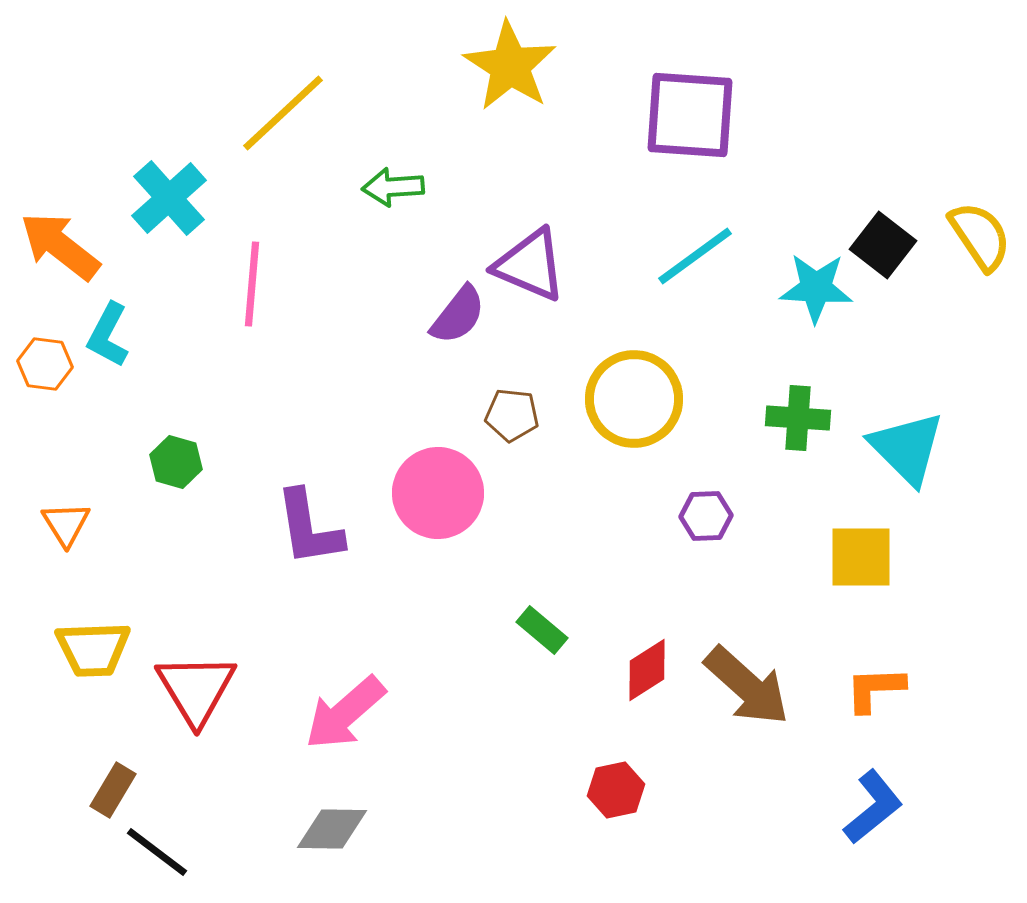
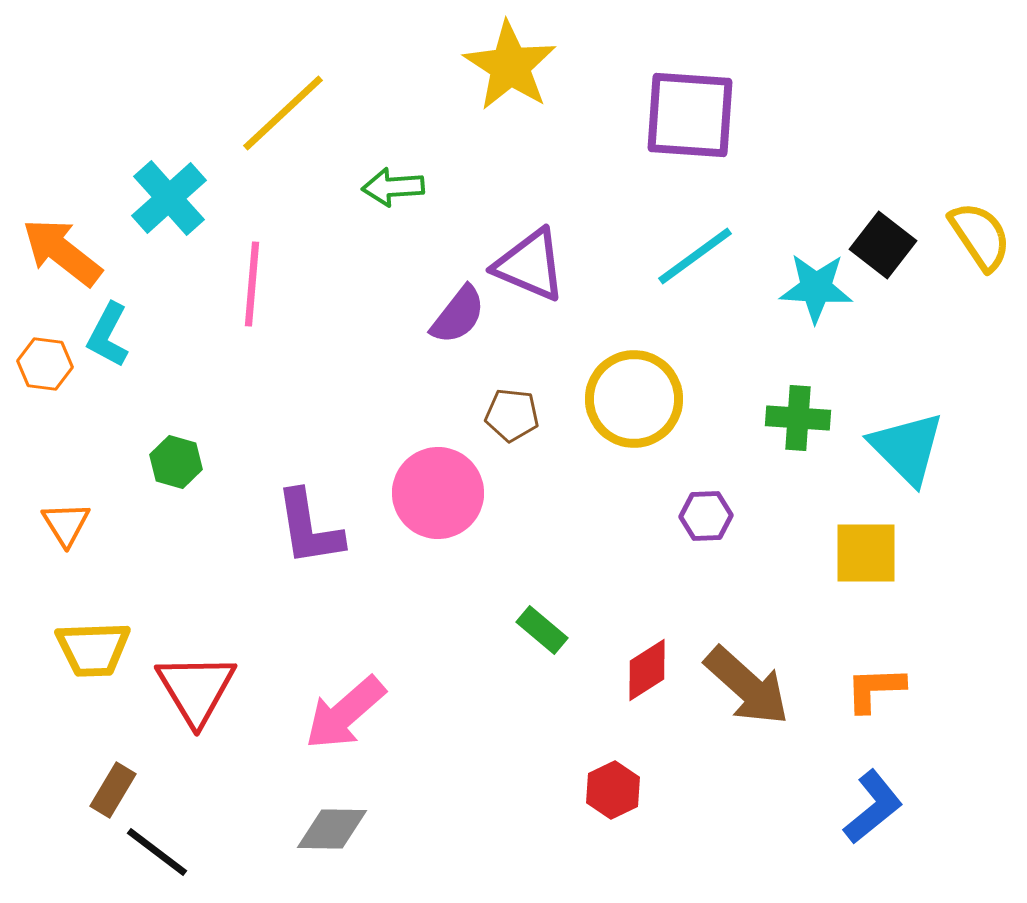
orange arrow: moved 2 px right, 6 px down
yellow square: moved 5 px right, 4 px up
red hexagon: moved 3 px left; rotated 14 degrees counterclockwise
